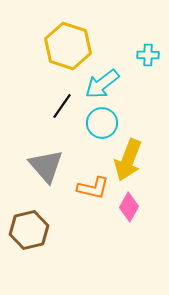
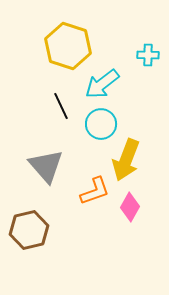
black line: moved 1 px left; rotated 60 degrees counterclockwise
cyan circle: moved 1 px left, 1 px down
yellow arrow: moved 2 px left
orange L-shape: moved 2 px right, 3 px down; rotated 32 degrees counterclockwise
pink diamond: moved 1 px right
